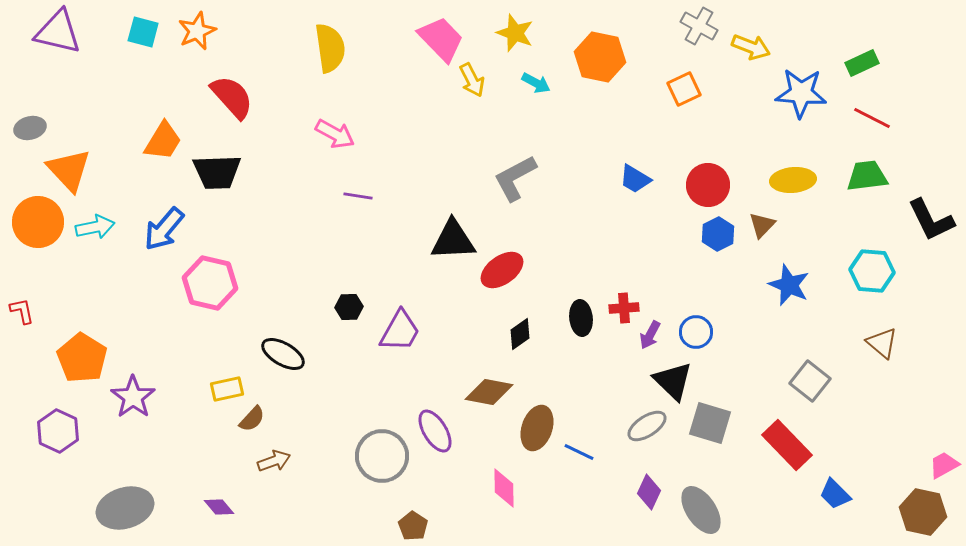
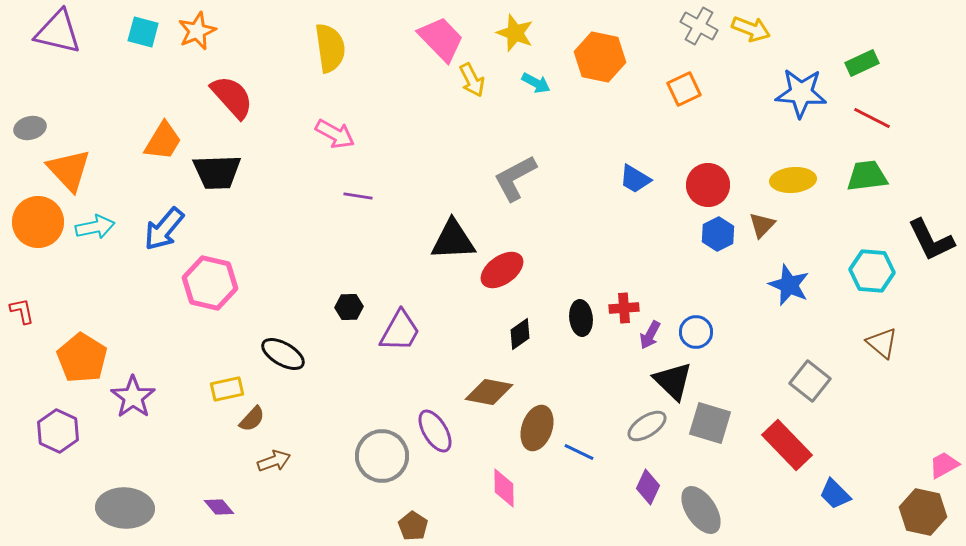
yellow arrow at (751, 47): moved 18 px up
black L-shape at (931, 220): moved 20 px down
purple diamond at (649, 492): moved 1 px left, 5 px up
gray ellipse at (125, 508): rotated 20 degrees clockwise
